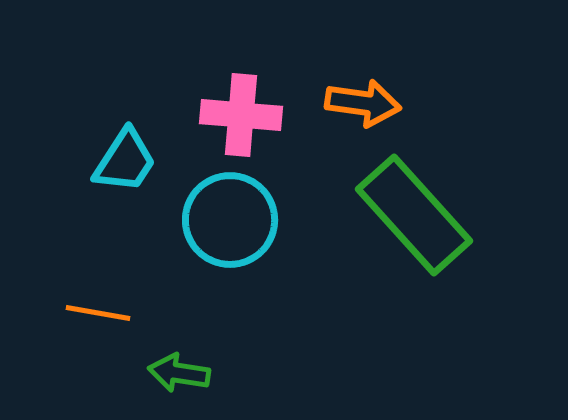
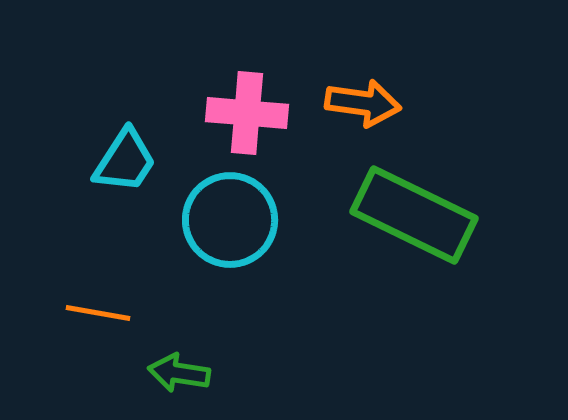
pink cross: moved 6 px right, 2 px up
green rectangle: rotated 22 degrees counterclockwise
